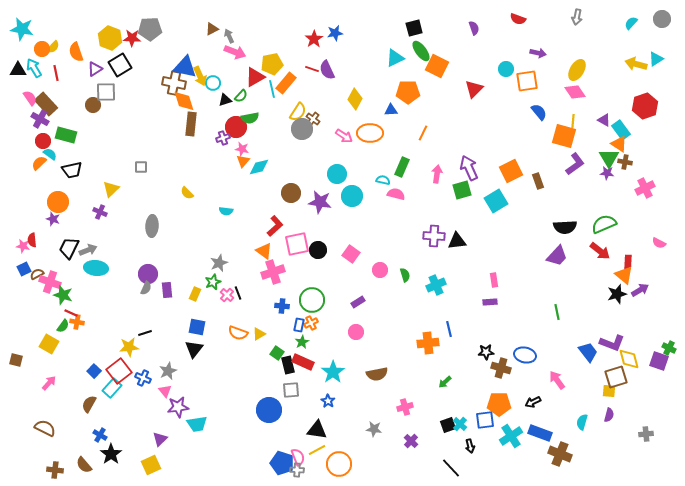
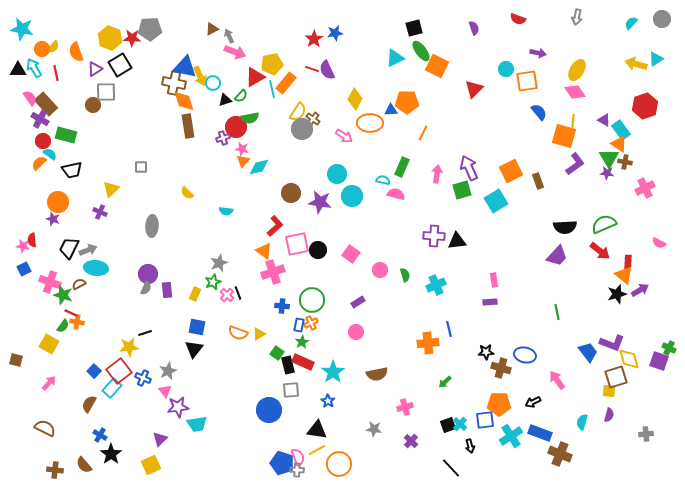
orange pentagon at (408, 92): moved 1 px left, 10 px down
brown rectangle at (191, 124): moved 3 px left, 2 px down; rotated 15 degrees counterclockwise
orange ellipse at (370, 133): moved 10 px up
brown semicircle at (37, 274): moved 42 px right, 10 px down
